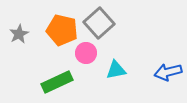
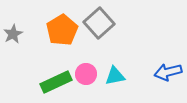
orange pentagon: rotated 28 degrees clockwise
gray star: moved 6 px left
pink circle: moved 21 px down
cyan triangle: moved 1 px left, 6 px down
green rectangle: moved 1 px left
